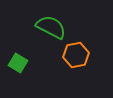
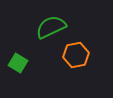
green semicircle: rotated 52 degrees counterclockwise
